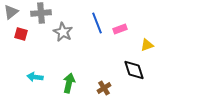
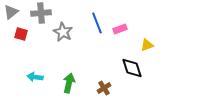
black diamond: moved 2 px left, 2 px up
